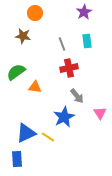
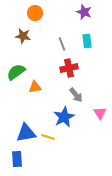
purple star: rotated 21 degrees counterclockwise
orange triangle: rotated 16 degrees counterclockwise
gray arrow: moved 1 px left, 1 px up
blue triangle: rotated 15 degrees clockwise
yellow line: rotated 16 degrees counterclockwise
